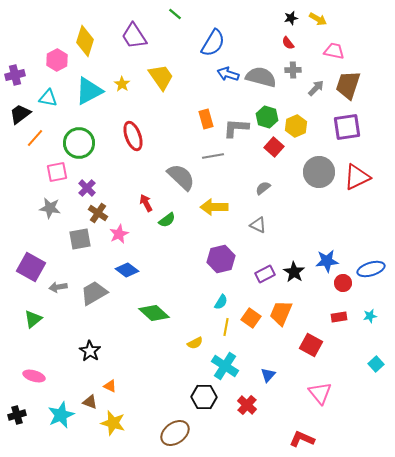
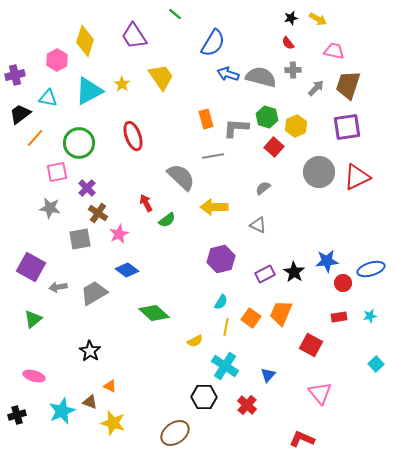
yellow semicircle at (195, 343): moved 2 px up
cyan star at (61, 415): moved 1 px right, 4 px up
